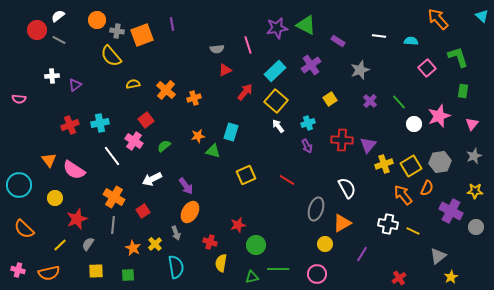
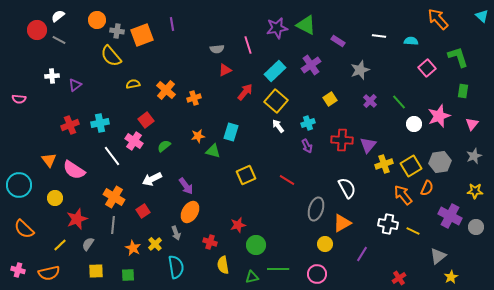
purple cross at (451, 211): moved 1 px left, 5 px down
yellow semicircle at (221, 263): moved 2 px right, 2 px down; rotated 18 degrees counterclockwise
